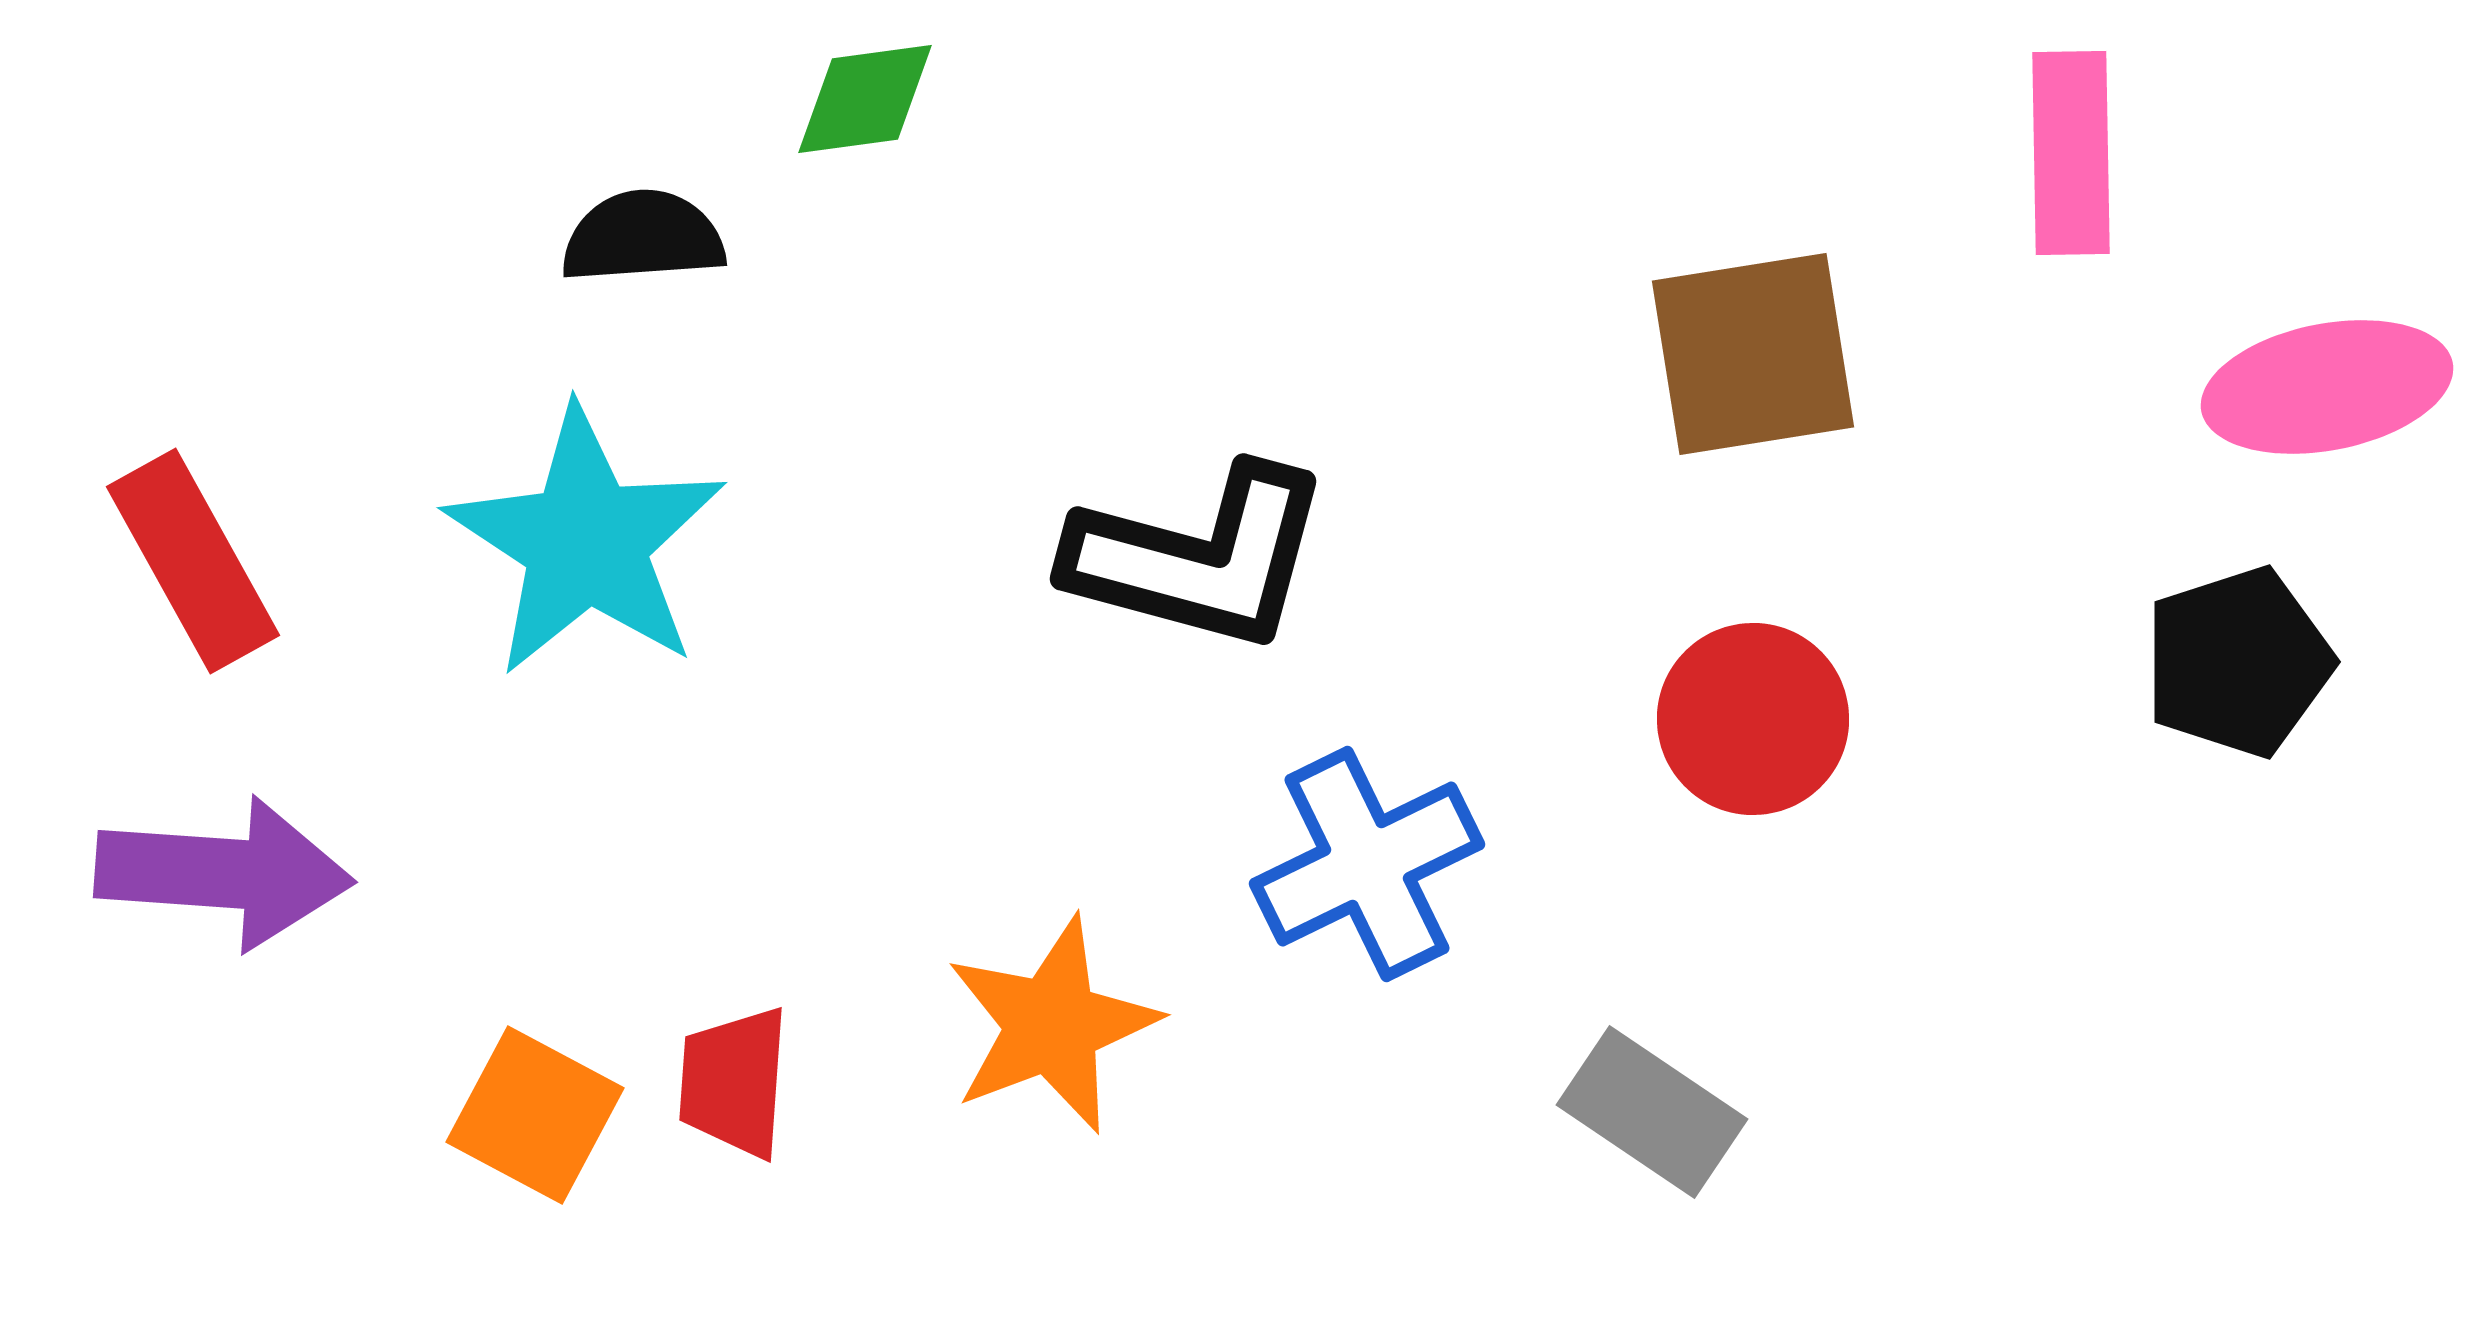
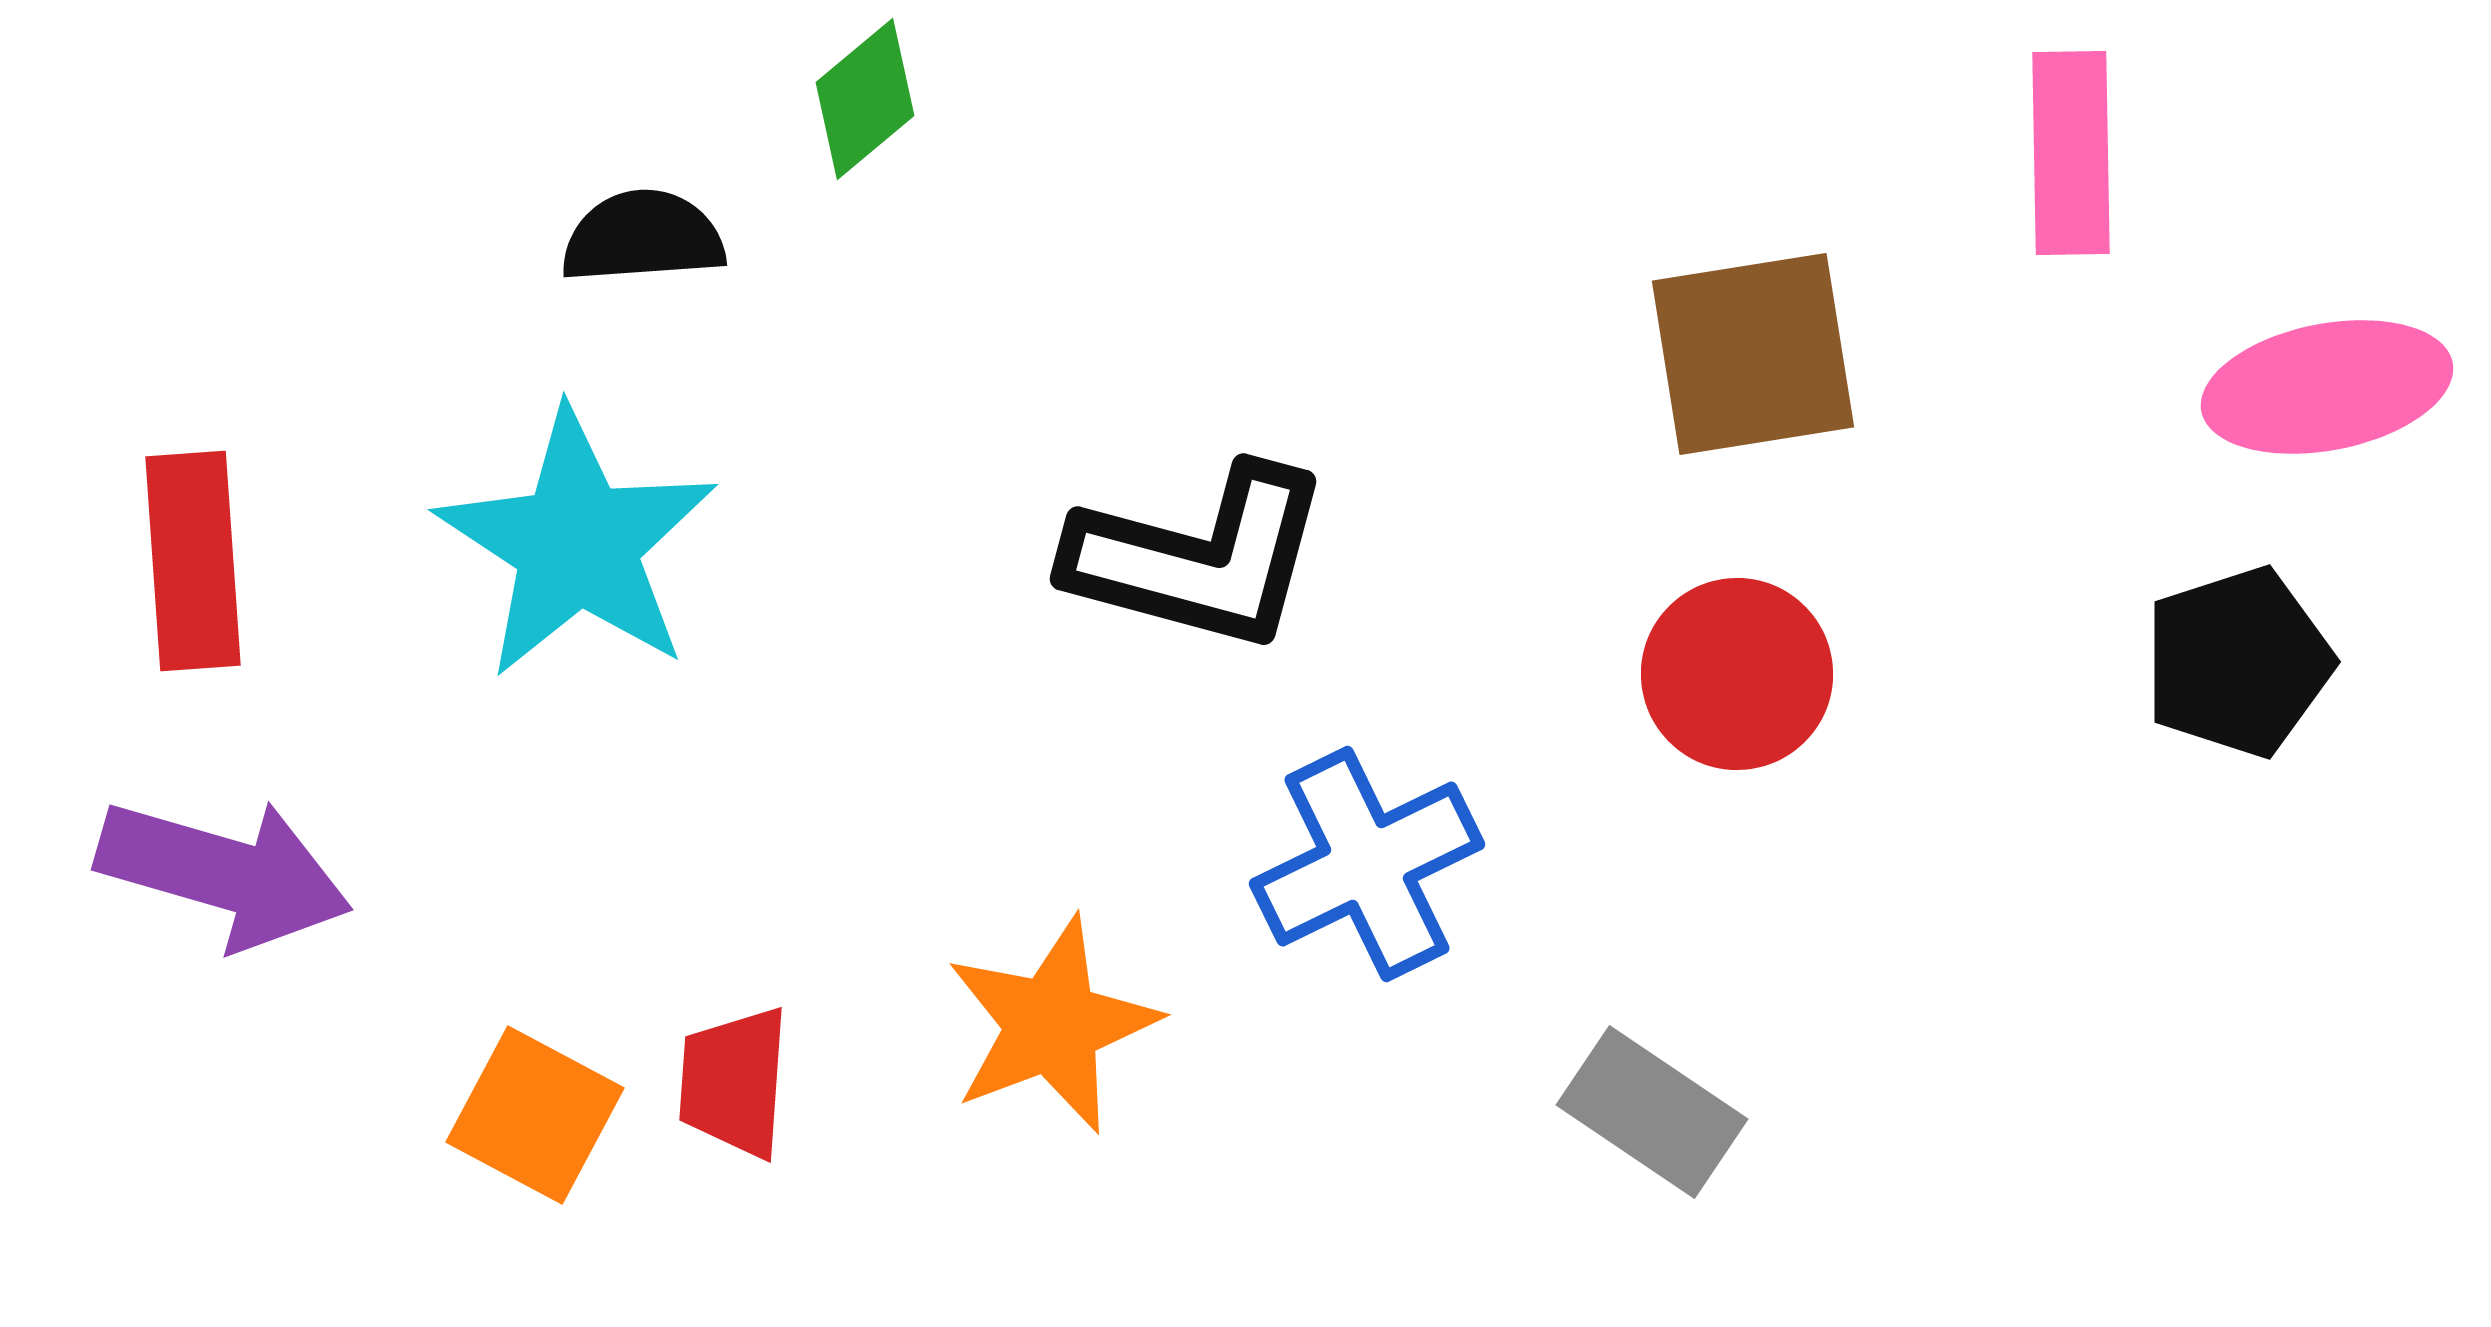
green diamond: rotated 32 degrees counterclockwise
cyan star: moved 9 px left, 2 px down
red rectangle: rotated 25 degrees clockwise
red circle: moved 16 px left, 45 px up
purple arrow: rotated 12 degrees clockwise
